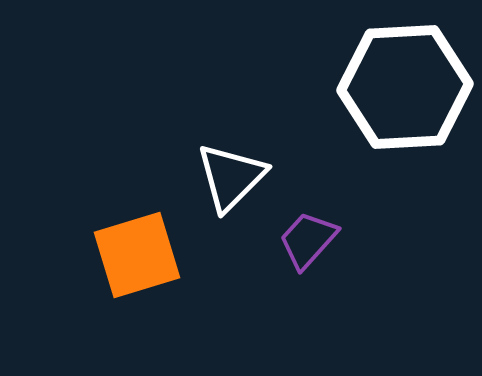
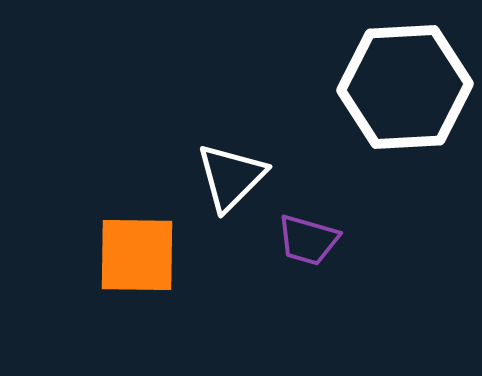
purple trapezoid: rotated 116 degrees counterclockwise
orange square: rotated 18 degrees clockwise
